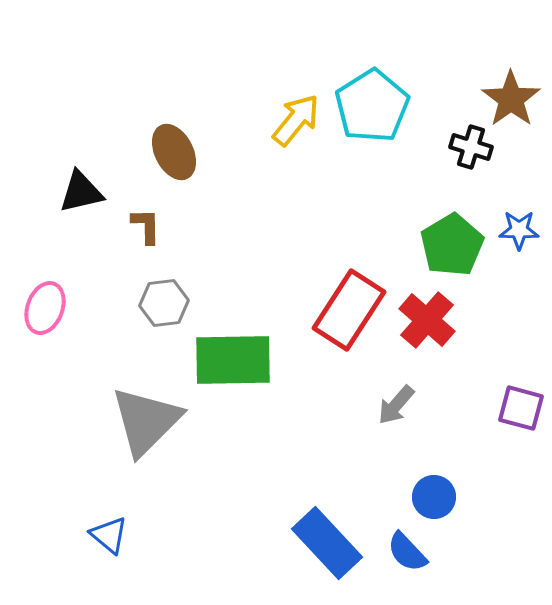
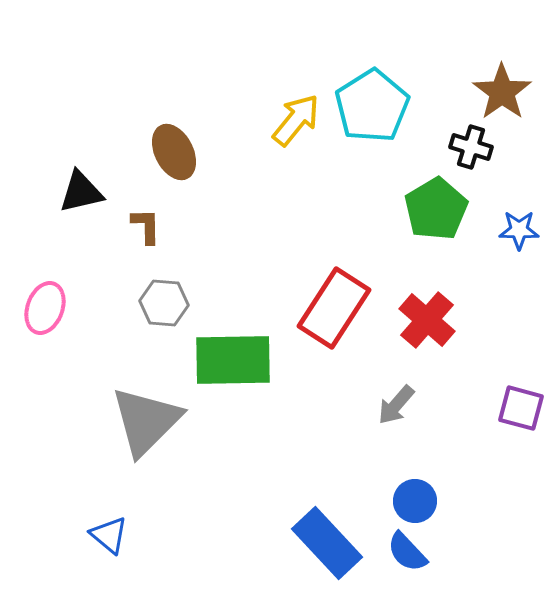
brown star: moved 9 px left, 7 px up
green pentagon: moved 16 px left, 36 px up
gray hexagon: rotated 12 degrees clockwise
red rectangle: moved 15 px left, 2 px up
blue circle: moved 19 px left, 4 px down
